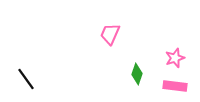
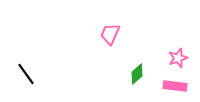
pink star: moved 3 px right
green diamond: rotated 30 degrees clockwise
black line: moved 5 px up
